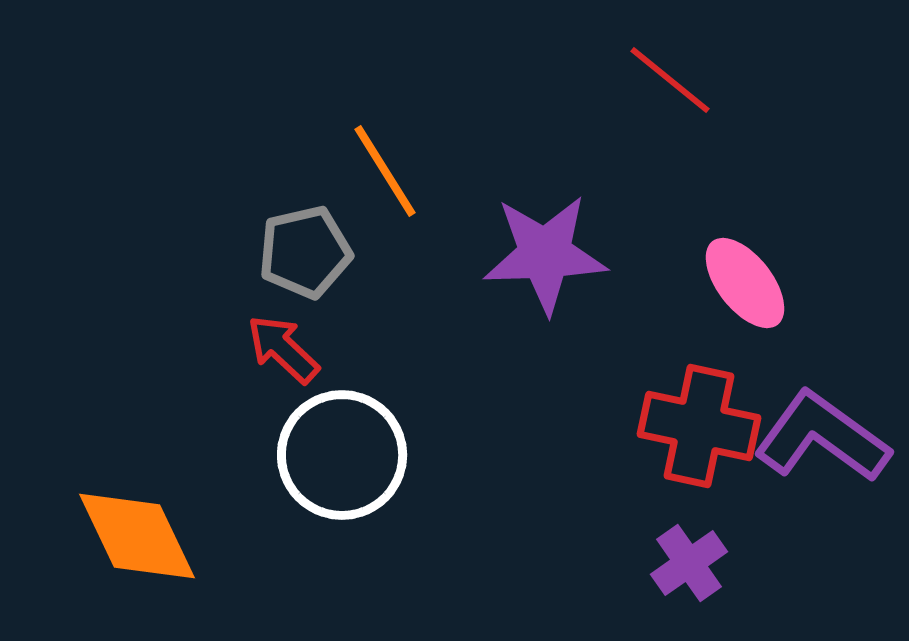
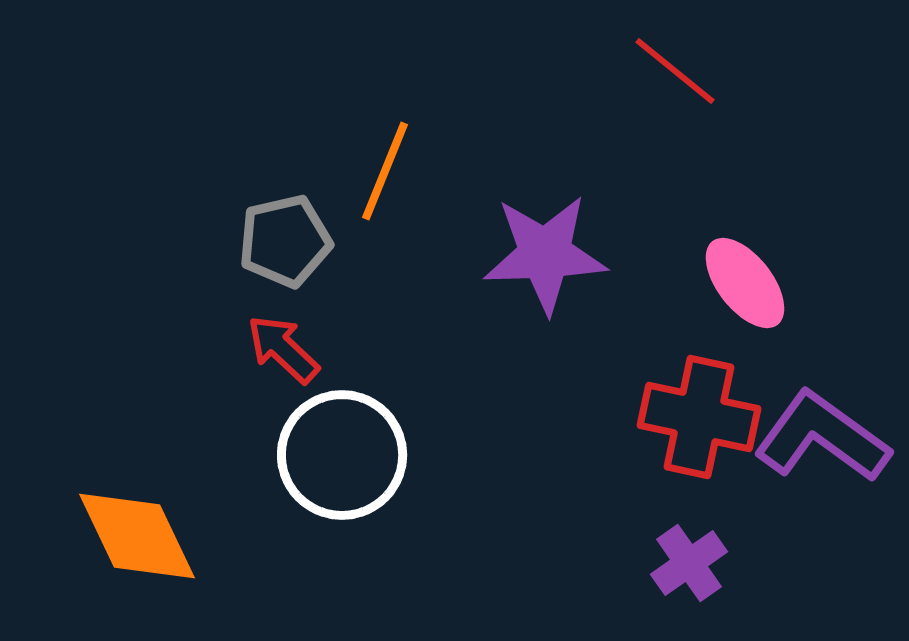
red line: moved 5 px right, 9 px up
orange line: rotated 54 degrees clockwise
gray pentagon: moved 20 px left, 11 px up
red cross: moved 9 px up
